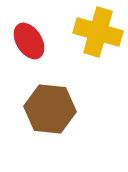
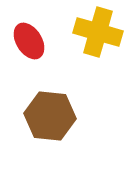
brown hexagon: moved 7 px down
